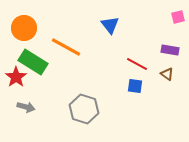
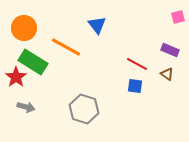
blue triangle: moved 13 px left
purple rectangle: rotated 12 degrees clockwise
